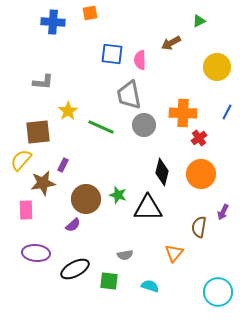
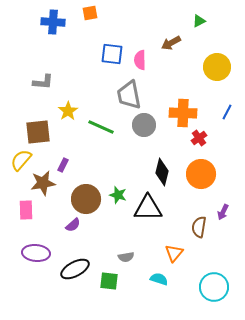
gray semicircle: moved 1 px right, 2 px down
cyan semicircle: moved 9 px right, 7 px up
cyan circle: moved 4 px left, 5 px up
